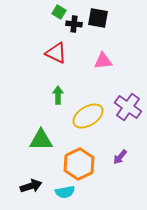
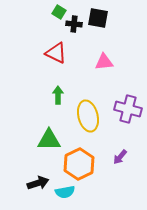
pink triangle: moved 1 px right, 1 px down
purple cross: moved 2 px down; rotated 20 degrees counterclockwise
yellow ellipse: rotated 72 degrees counterclockwise
green triangle: moved 8 px right
black arrow: moved 7 px right, 3 px up
